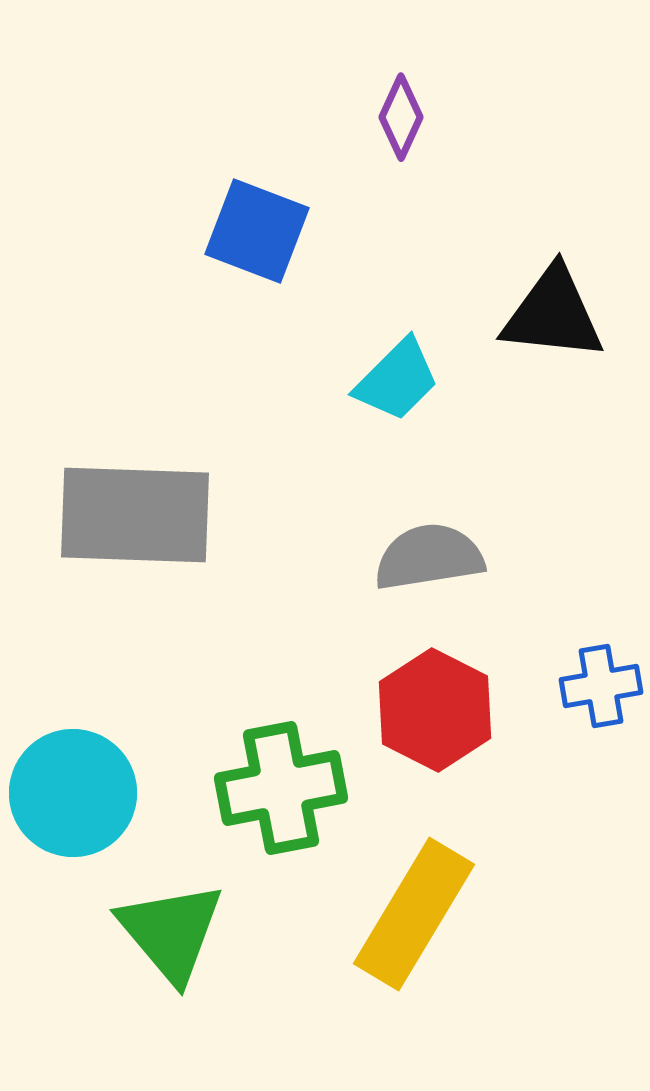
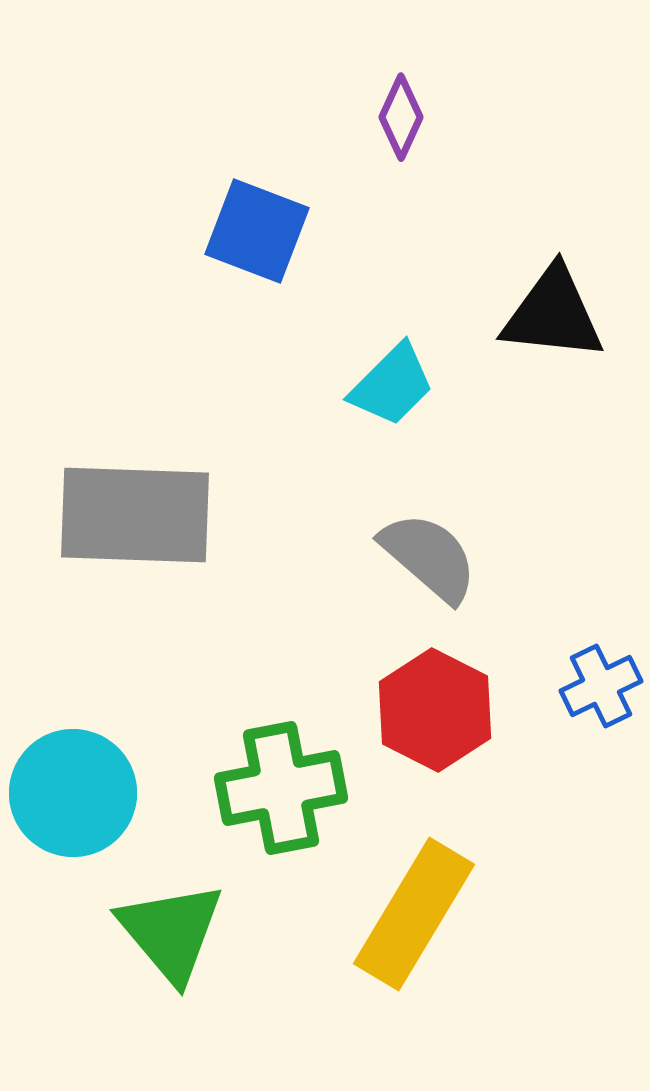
cyan trapezoid: moved 5 px left, 5 px down
gray semicircle: rotated 50 degrees clockwise
blue cross: rotated 16 degrees counterclockwise
